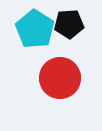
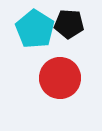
black pentagon: rotated 8 degrees clockwise
